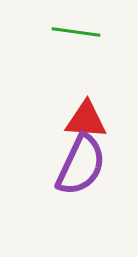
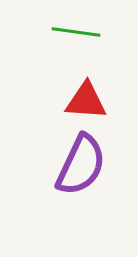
red triangle: moved 19 px up
